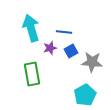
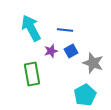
cyan arrow: rotated 12 degrees counterclockwise
blue line: moved 1 px right, 2 px up
purple star: moved 1 px right, 3 px down
gray star: moved 1 px right, 1 px down; rotated 15 degrees clockwise
